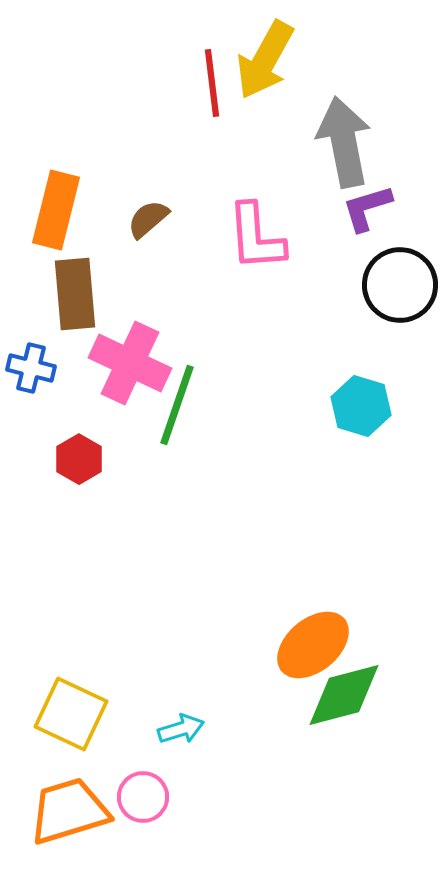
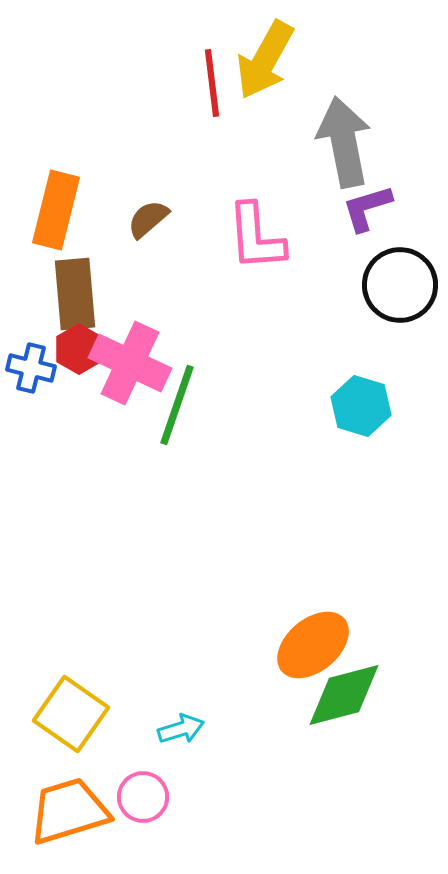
red hexagon: moved 110 px up
yellow square: rotated 10 degrees clockwise
